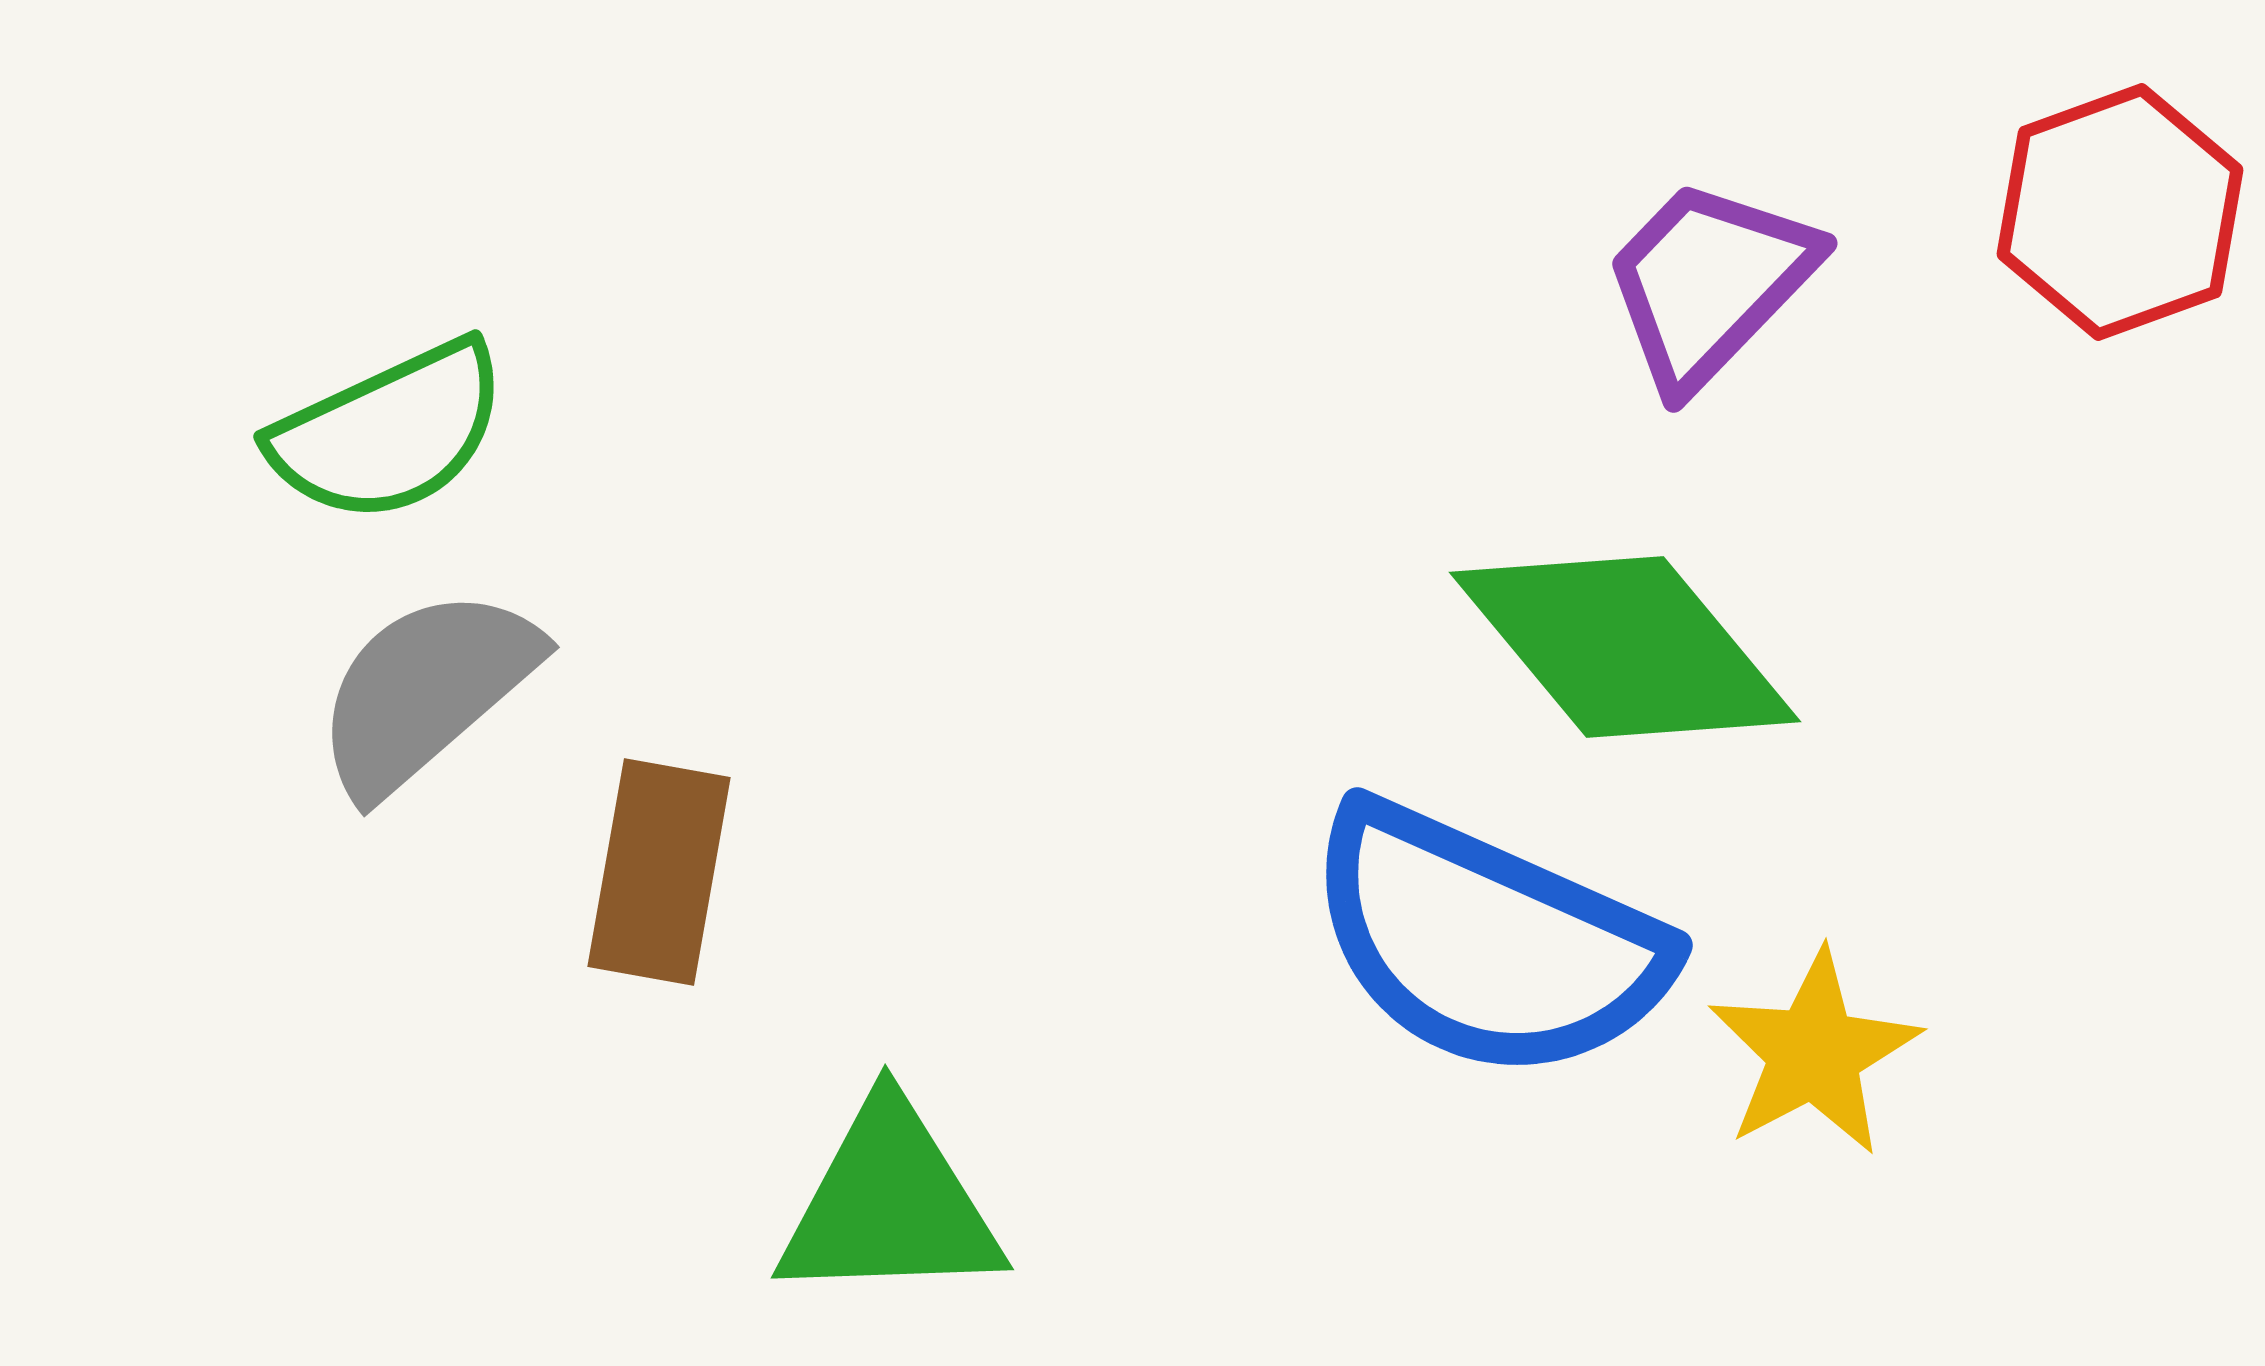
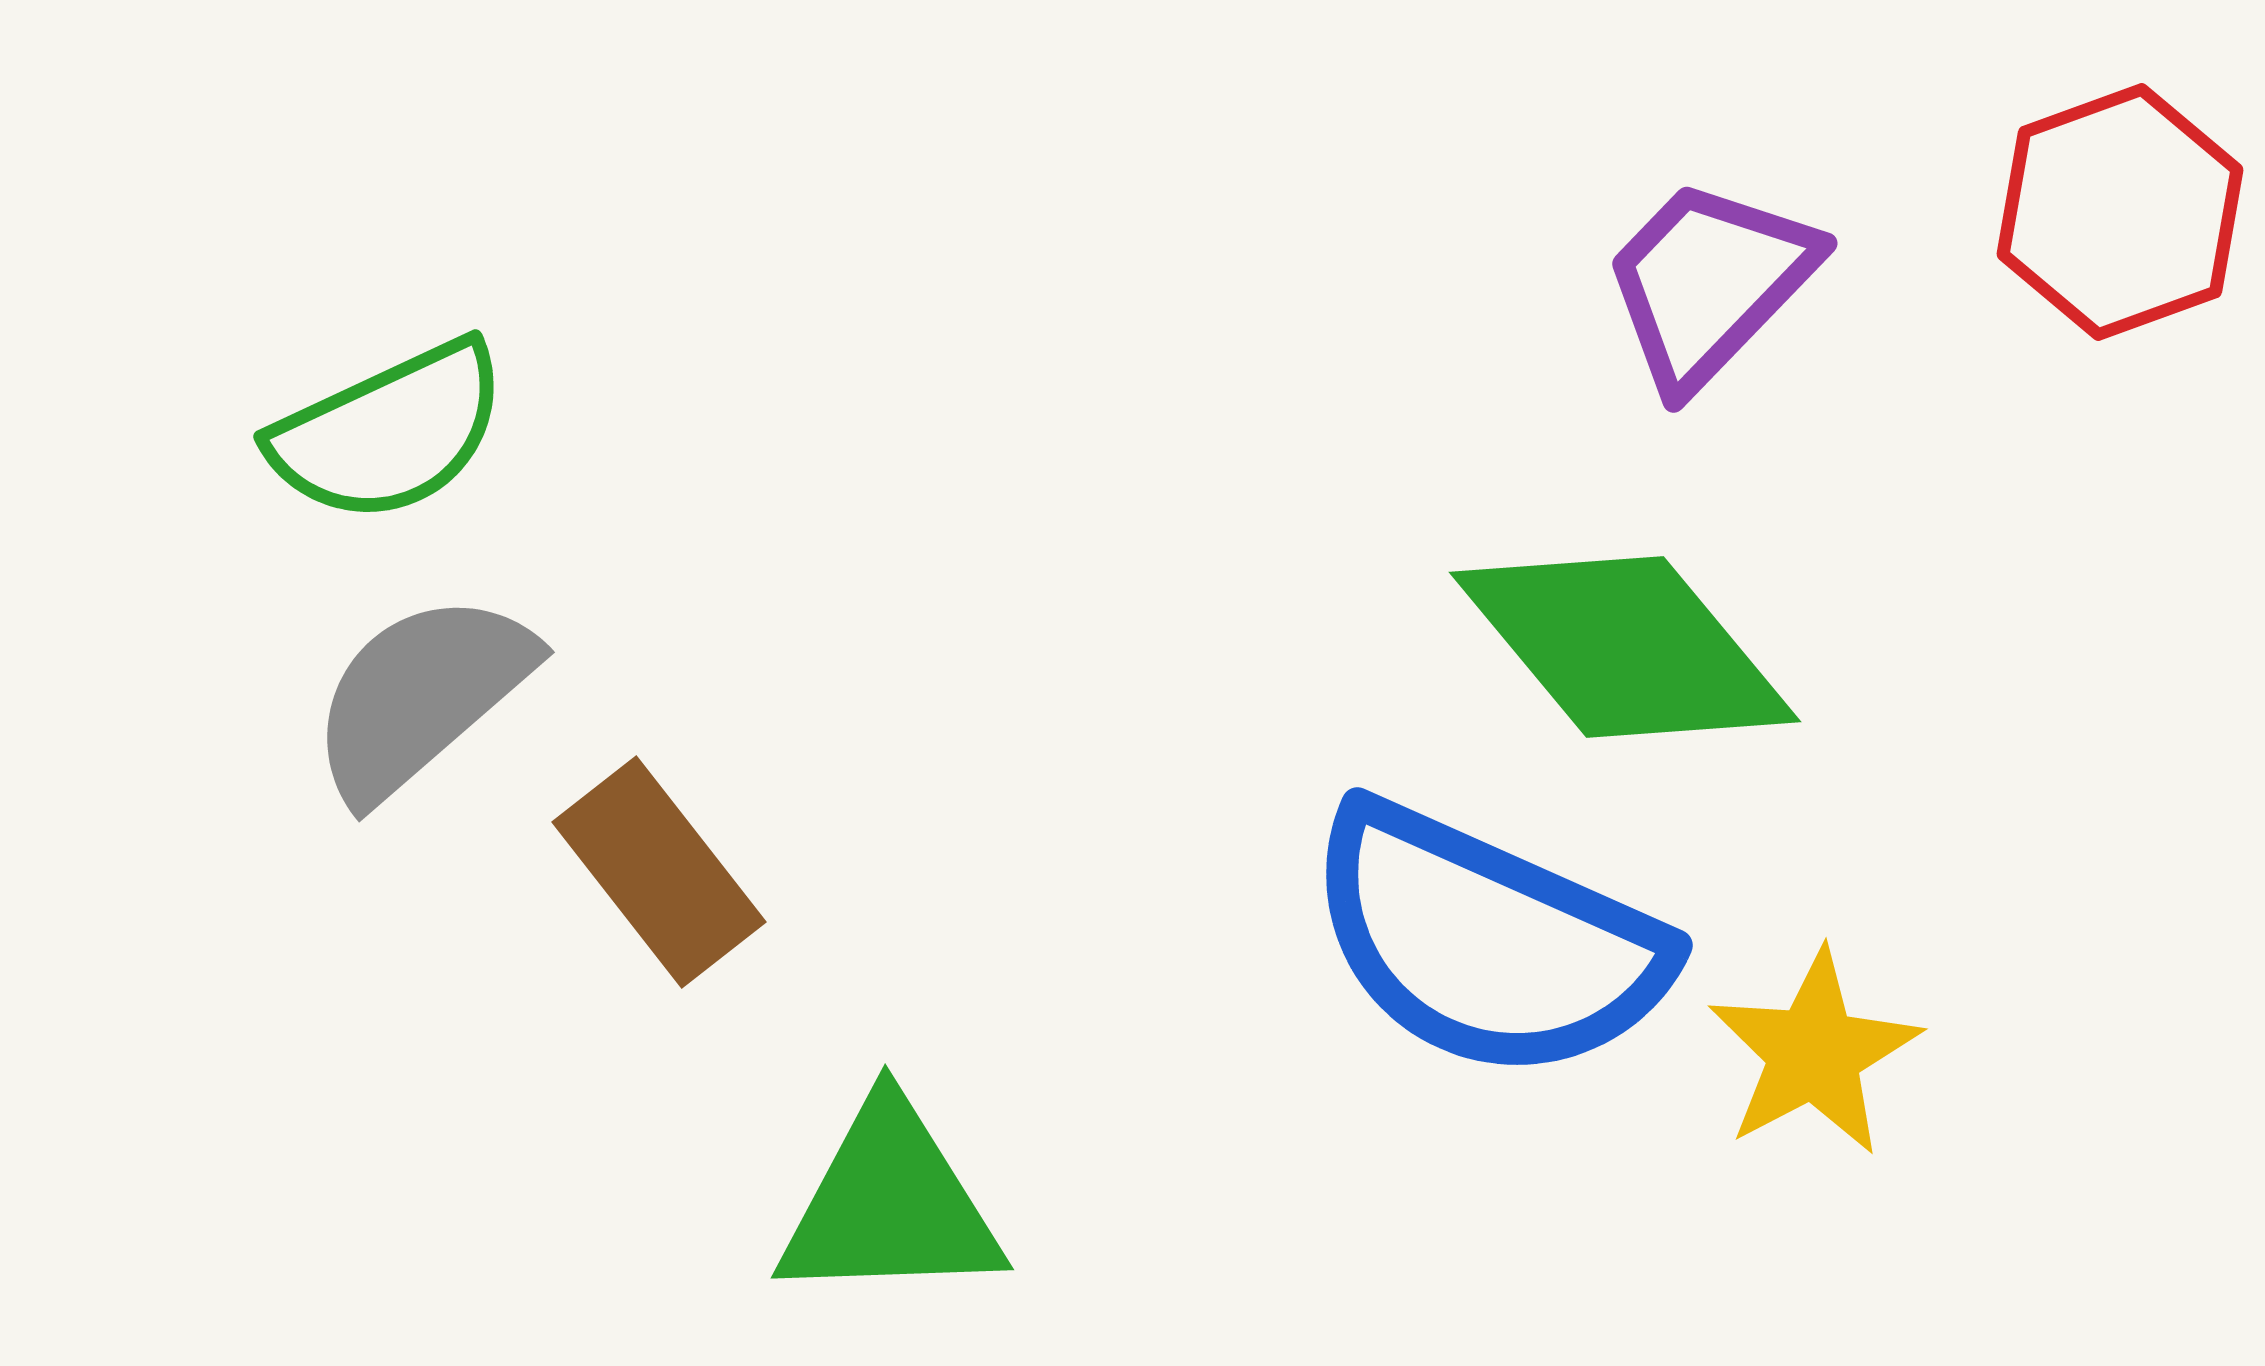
gray semicircle: moved 5 px left, 5 px down
brown rectangle: rotated 48 degrees counterclockwise
